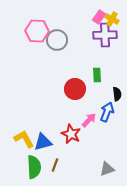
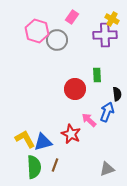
pink rectangle: moved 27 px left
pink hexagon: rotated 15 degrees clockwise
pink arrow: rotated 91 degrees counterclockwise
yellow L-shape: moved 1 px right
